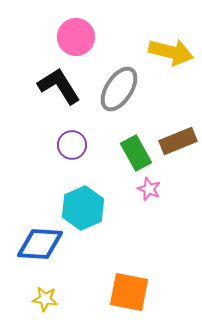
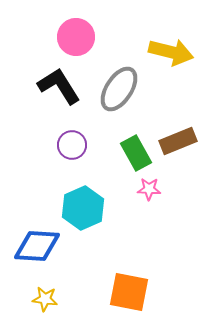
pink star: rotated 20 degrees counterclockwise
blue diamond: moved 3 px left, 2 px down
